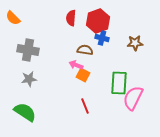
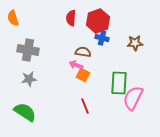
orange semicircle: rotated 28 degrees clockwise
brown semicircle: moved 2 px left, 2 px down
